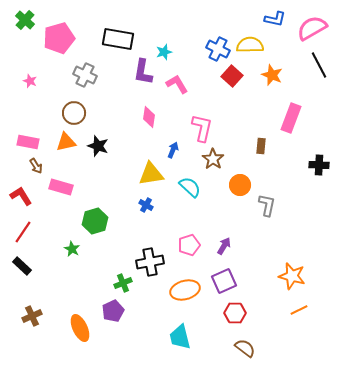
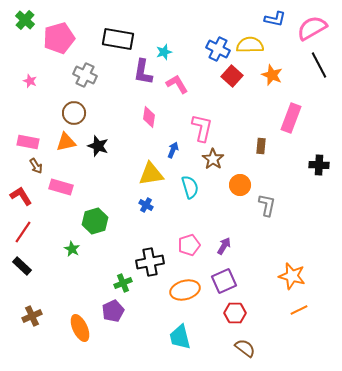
cyan semicircle at (190, 187): rotated 30 degrees clockwise
